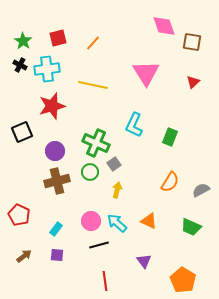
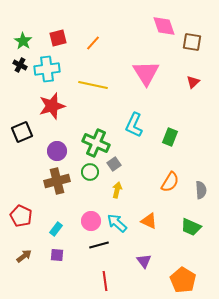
purple circle: moved 2 px right
gray semicircle: rotated 114 degrees clockwise
red pentagon: moved 2 px right, 1 px down
